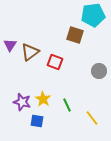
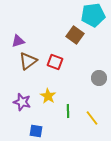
brown square: rotated 18 degrees clockwise
purple triangle: moved 8 px right, 4 px up; rotated 40 degrees clockwise
brown triangle: moved 2 px left, 9 px down
gray circle: moved 7 px down
yellow star: moved 5 px right, 3 px up
green line: moved 1 px right, 6 px down; rotated 24 degrees clockwise
blue square: moved 1 px left, 10 px down
